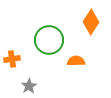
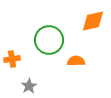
orange diamond: moved 2 px right, 1 px up; rotated 45 degrees clockwise
